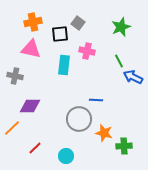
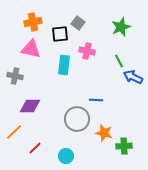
gray circle: moved 2 px left
orange line: moved 2 px right, 4 px down
